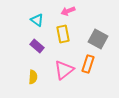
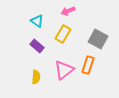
cyan triangle: moved 1 px down
yellow rectangle: rotated 42 degrees clockwise
orange rectangle: moved 1 px down
yellow semicircle: moved 3 px right
